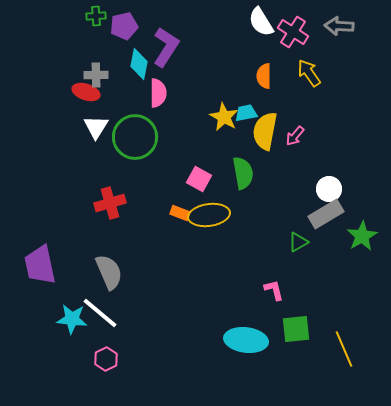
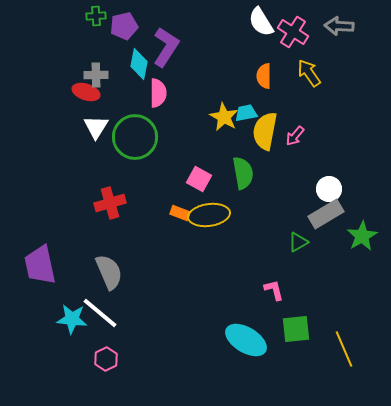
cyan ellipse: rotated 24 degrees clockwise
